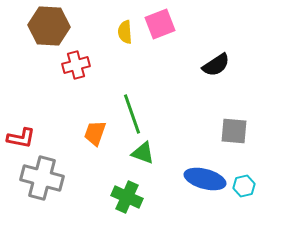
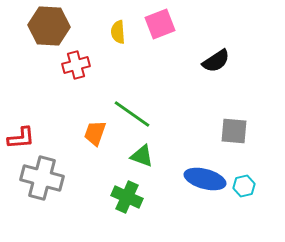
yellow semicircle: moved 7 px left
black semicircle: moved 4 px up
green line: rotated 36 degrees counterclockwise
red L-shape: rotated 16 degrees counterclockwise
green triangle: moved 1 px left, 3 px down
